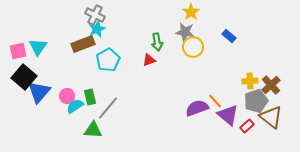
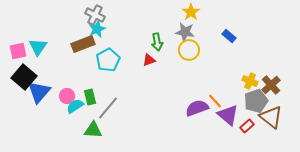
yellow circle: moved 4 px left, 3 px down
yellow cross: rotated 28 degrees clockwise
